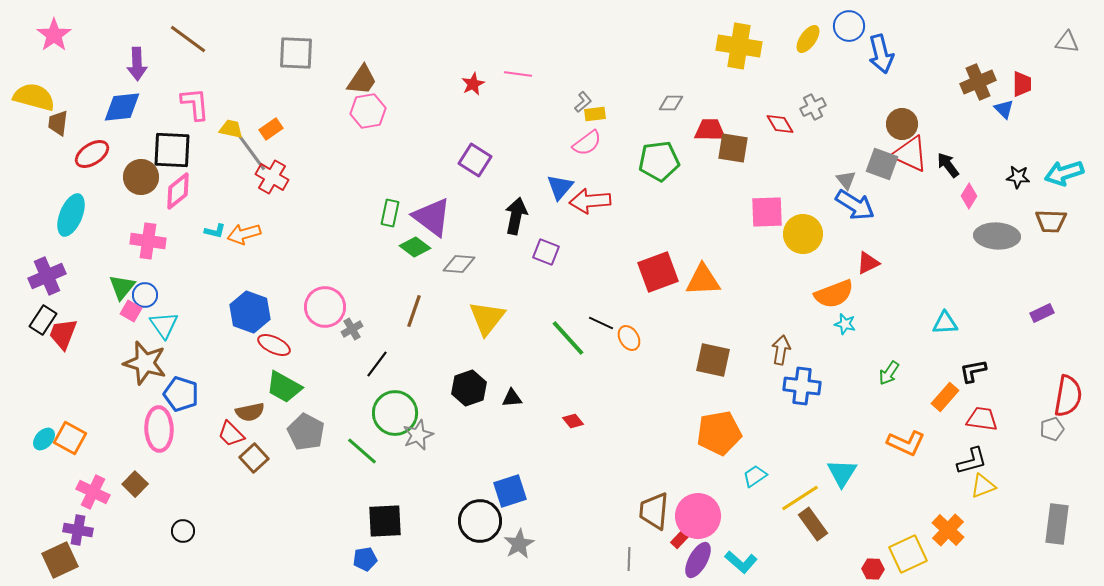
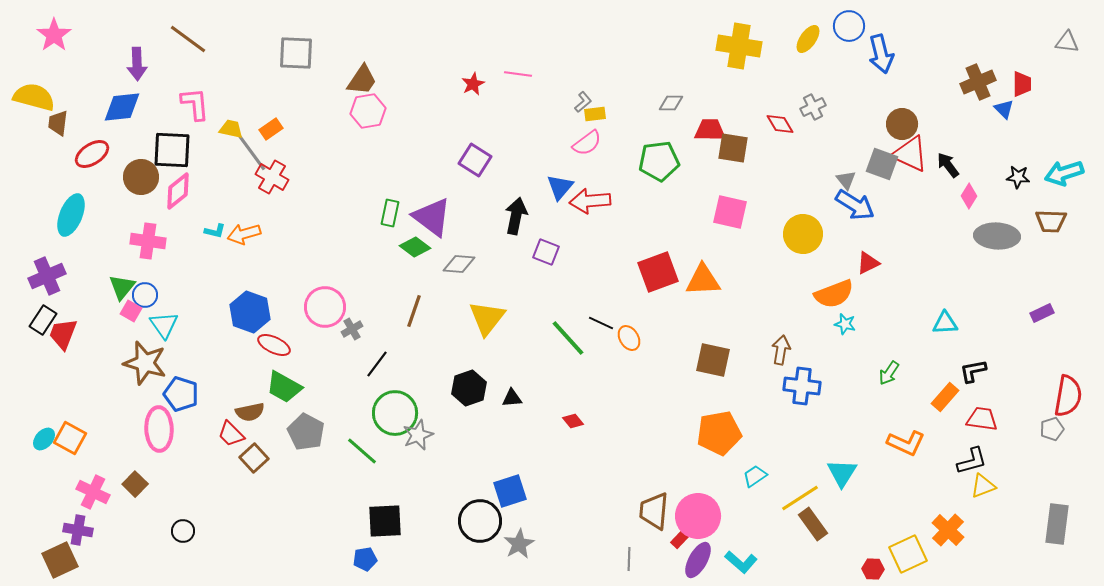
pink square at (767, 212): moved 37 px left; rotated 15 degrees clockwise
